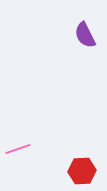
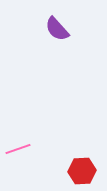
purple semicircle: moved 28 px left, 6 px up; rotated 16 degrees counterclockwise
